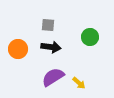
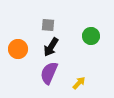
green circle: moved 1 px right, 1 px up
black arrow: rotated 114 degrees clockwise
purple semicircle: moved 4 px left, 4 px up; rotated 35 degrees counterclockwise
yellow arrow: rotated 88 degrees counterclockwise
